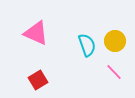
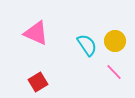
cyan semicircle: rotated 15 degrees counterclockwise
red square: moved 2 px down
